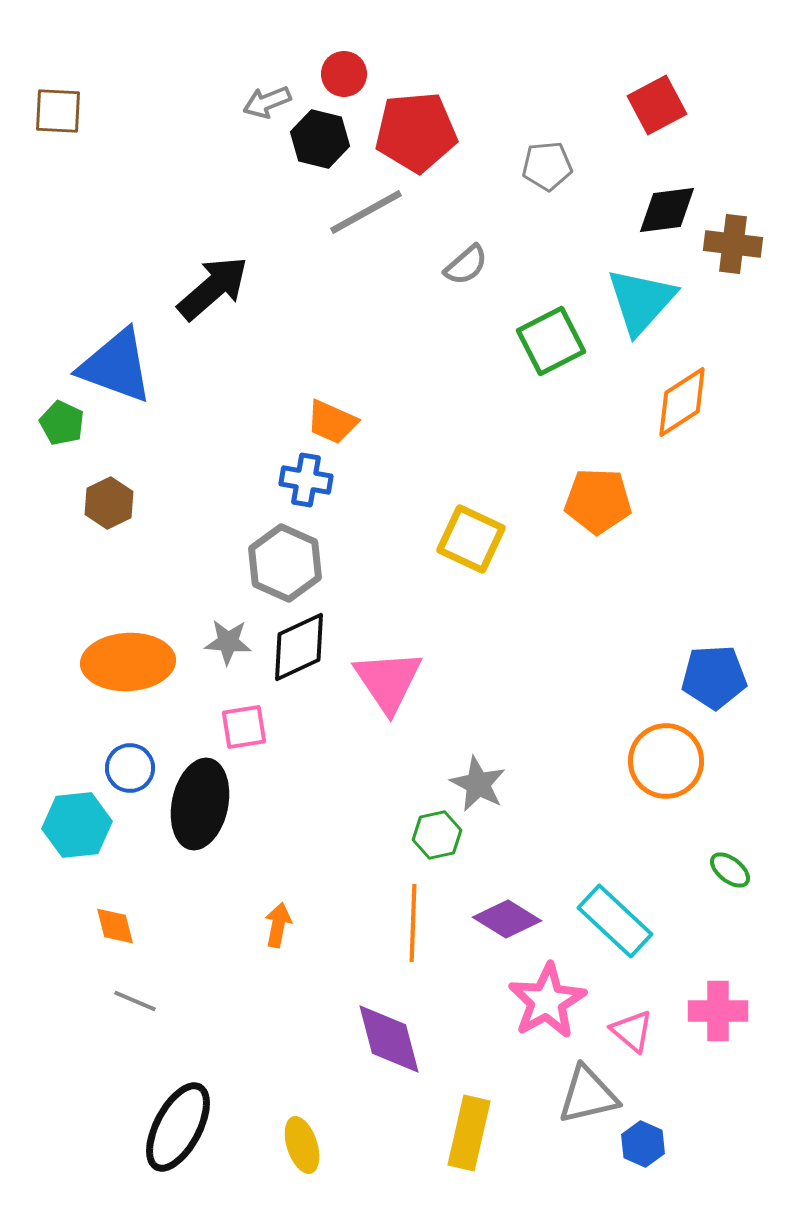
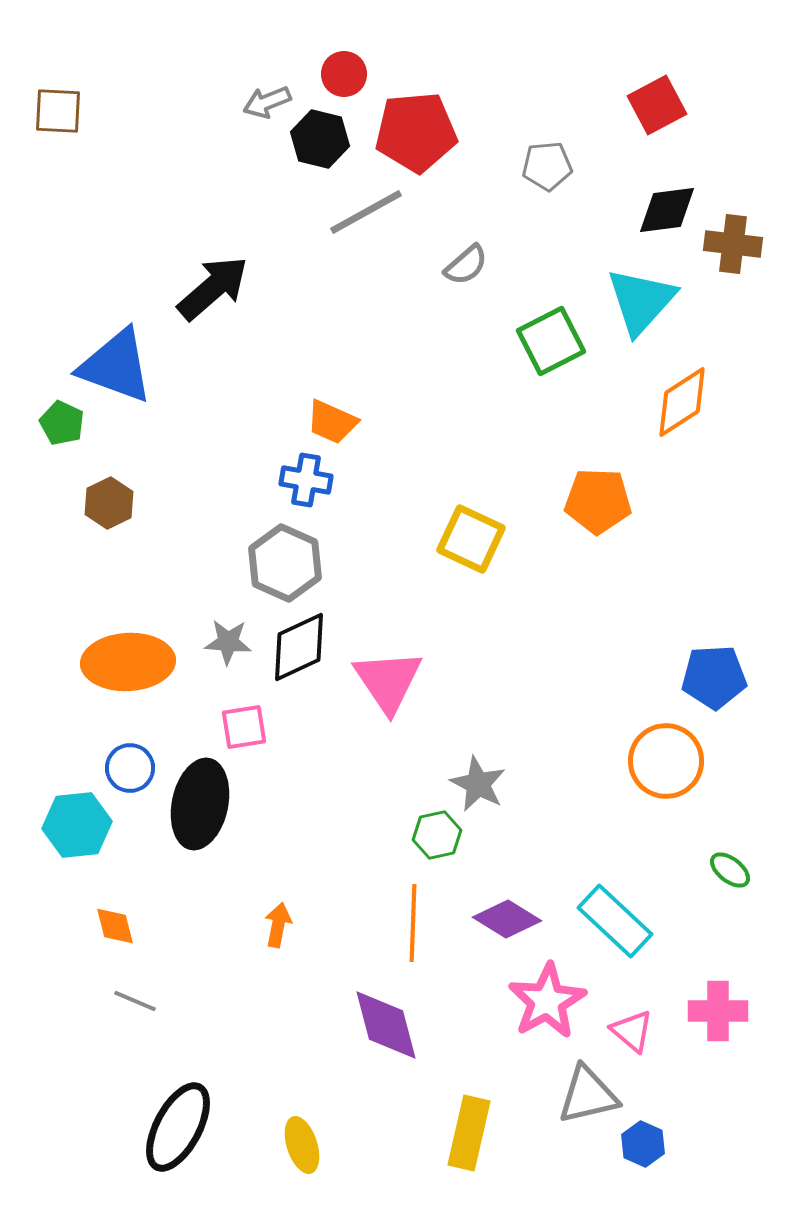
purple diamond at (389, 1039): moved 3 px left, 14 px up
